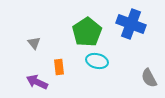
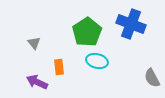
gray semicircle: moved 3 px right
